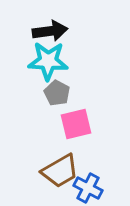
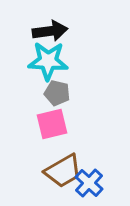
gray pentagon: rotated 15 degrees counterclockwise
pink square: moved 24 px left
brown trapezoid: moved 3 px right
blue cross: moved 1 px right, 5 px up; rotated 16 degrees clockwise
